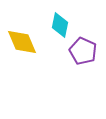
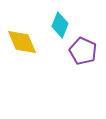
cyan diamond: rotated 10 degrees clockwise
